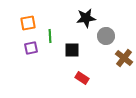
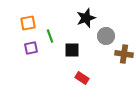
black star: rotated 12 degrees counterclockwise
green line: rotated 16 degrees counterclockwise
brown cross: moved 4 px up; rotated 30 degrees counterclockwise
